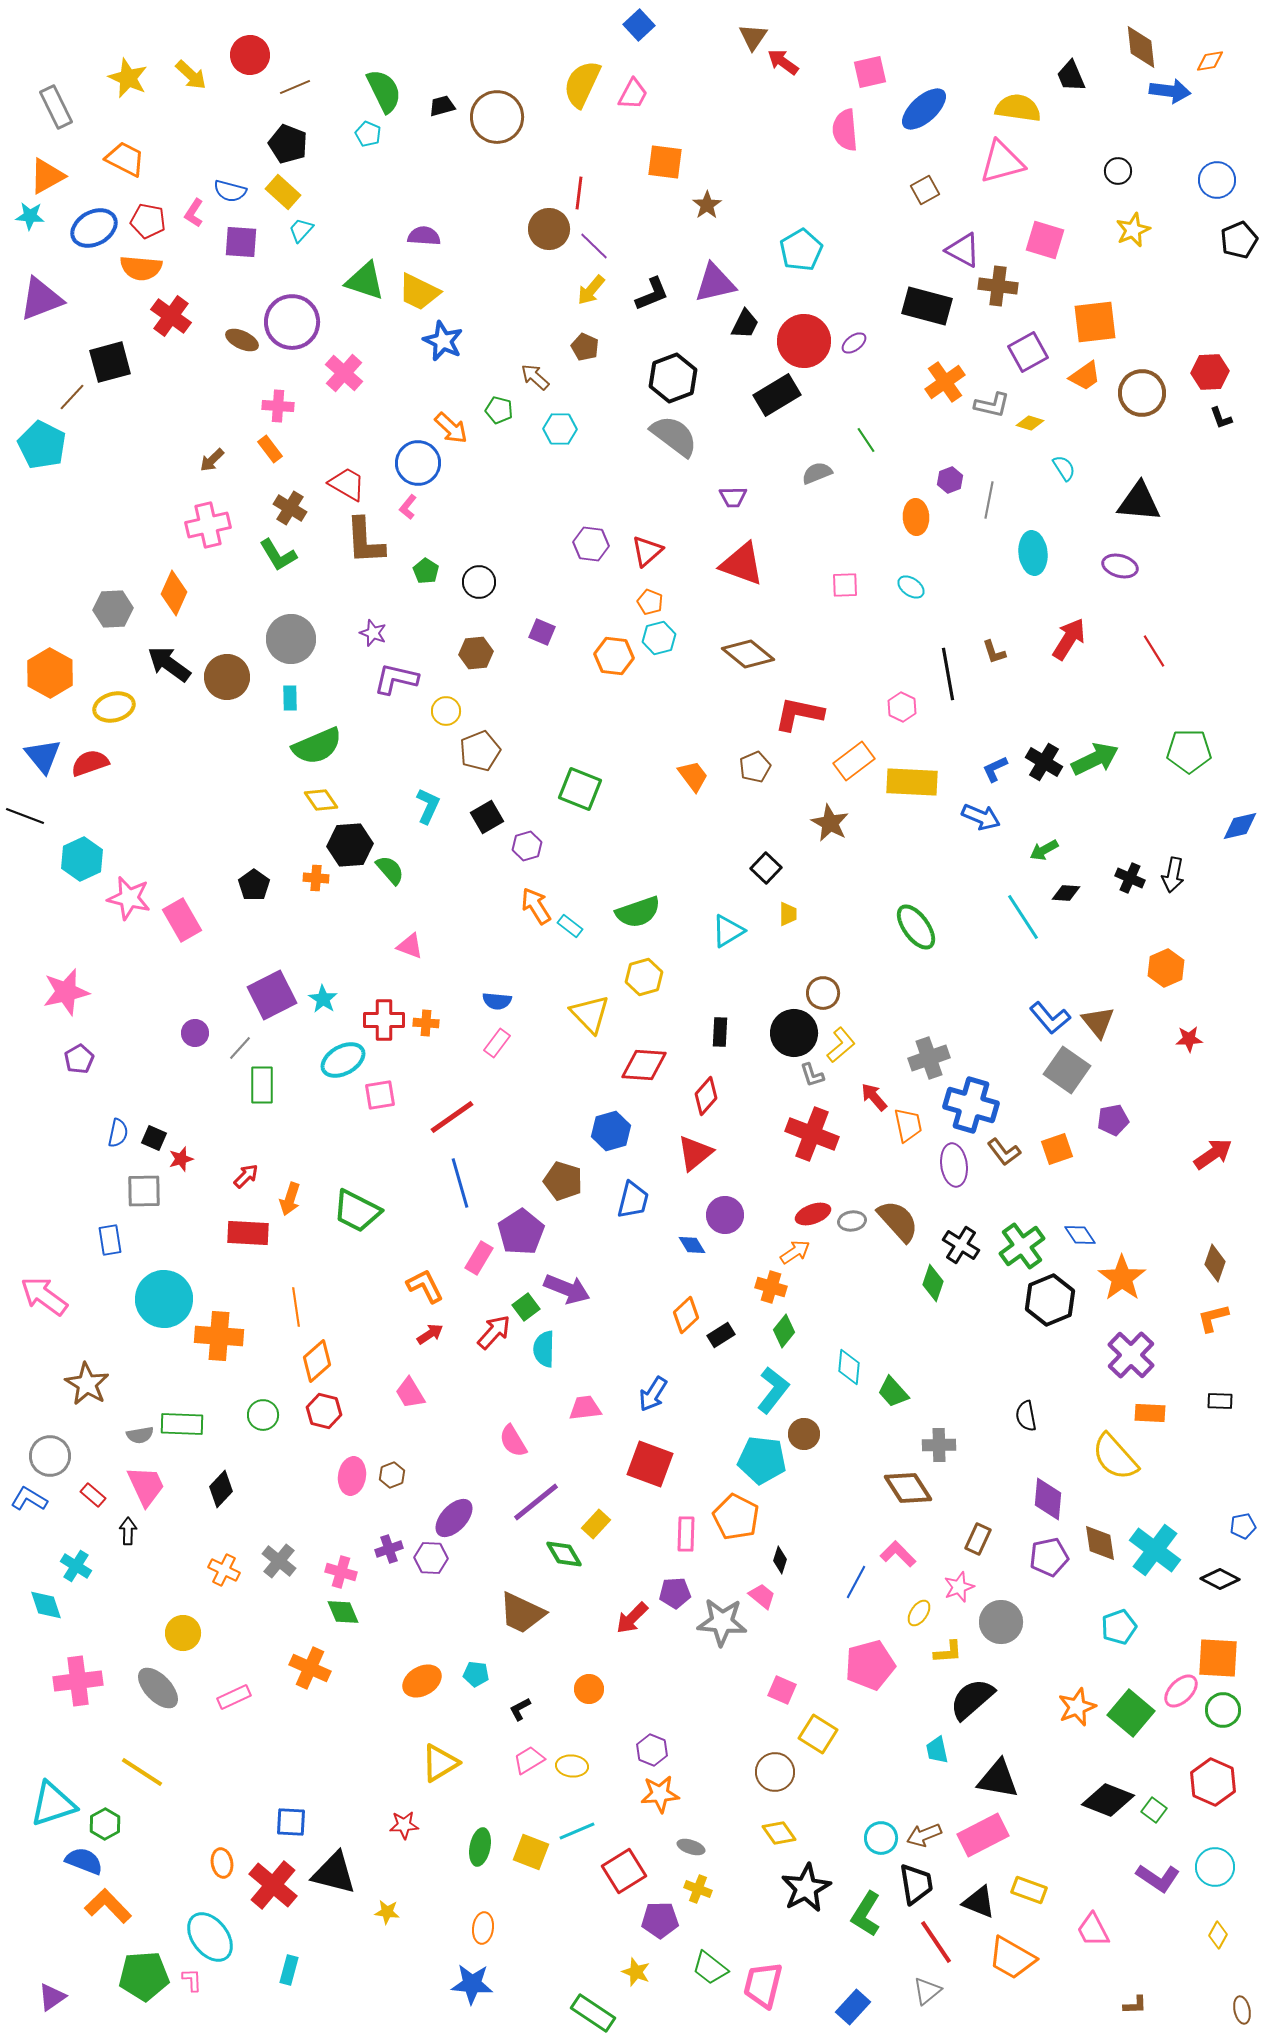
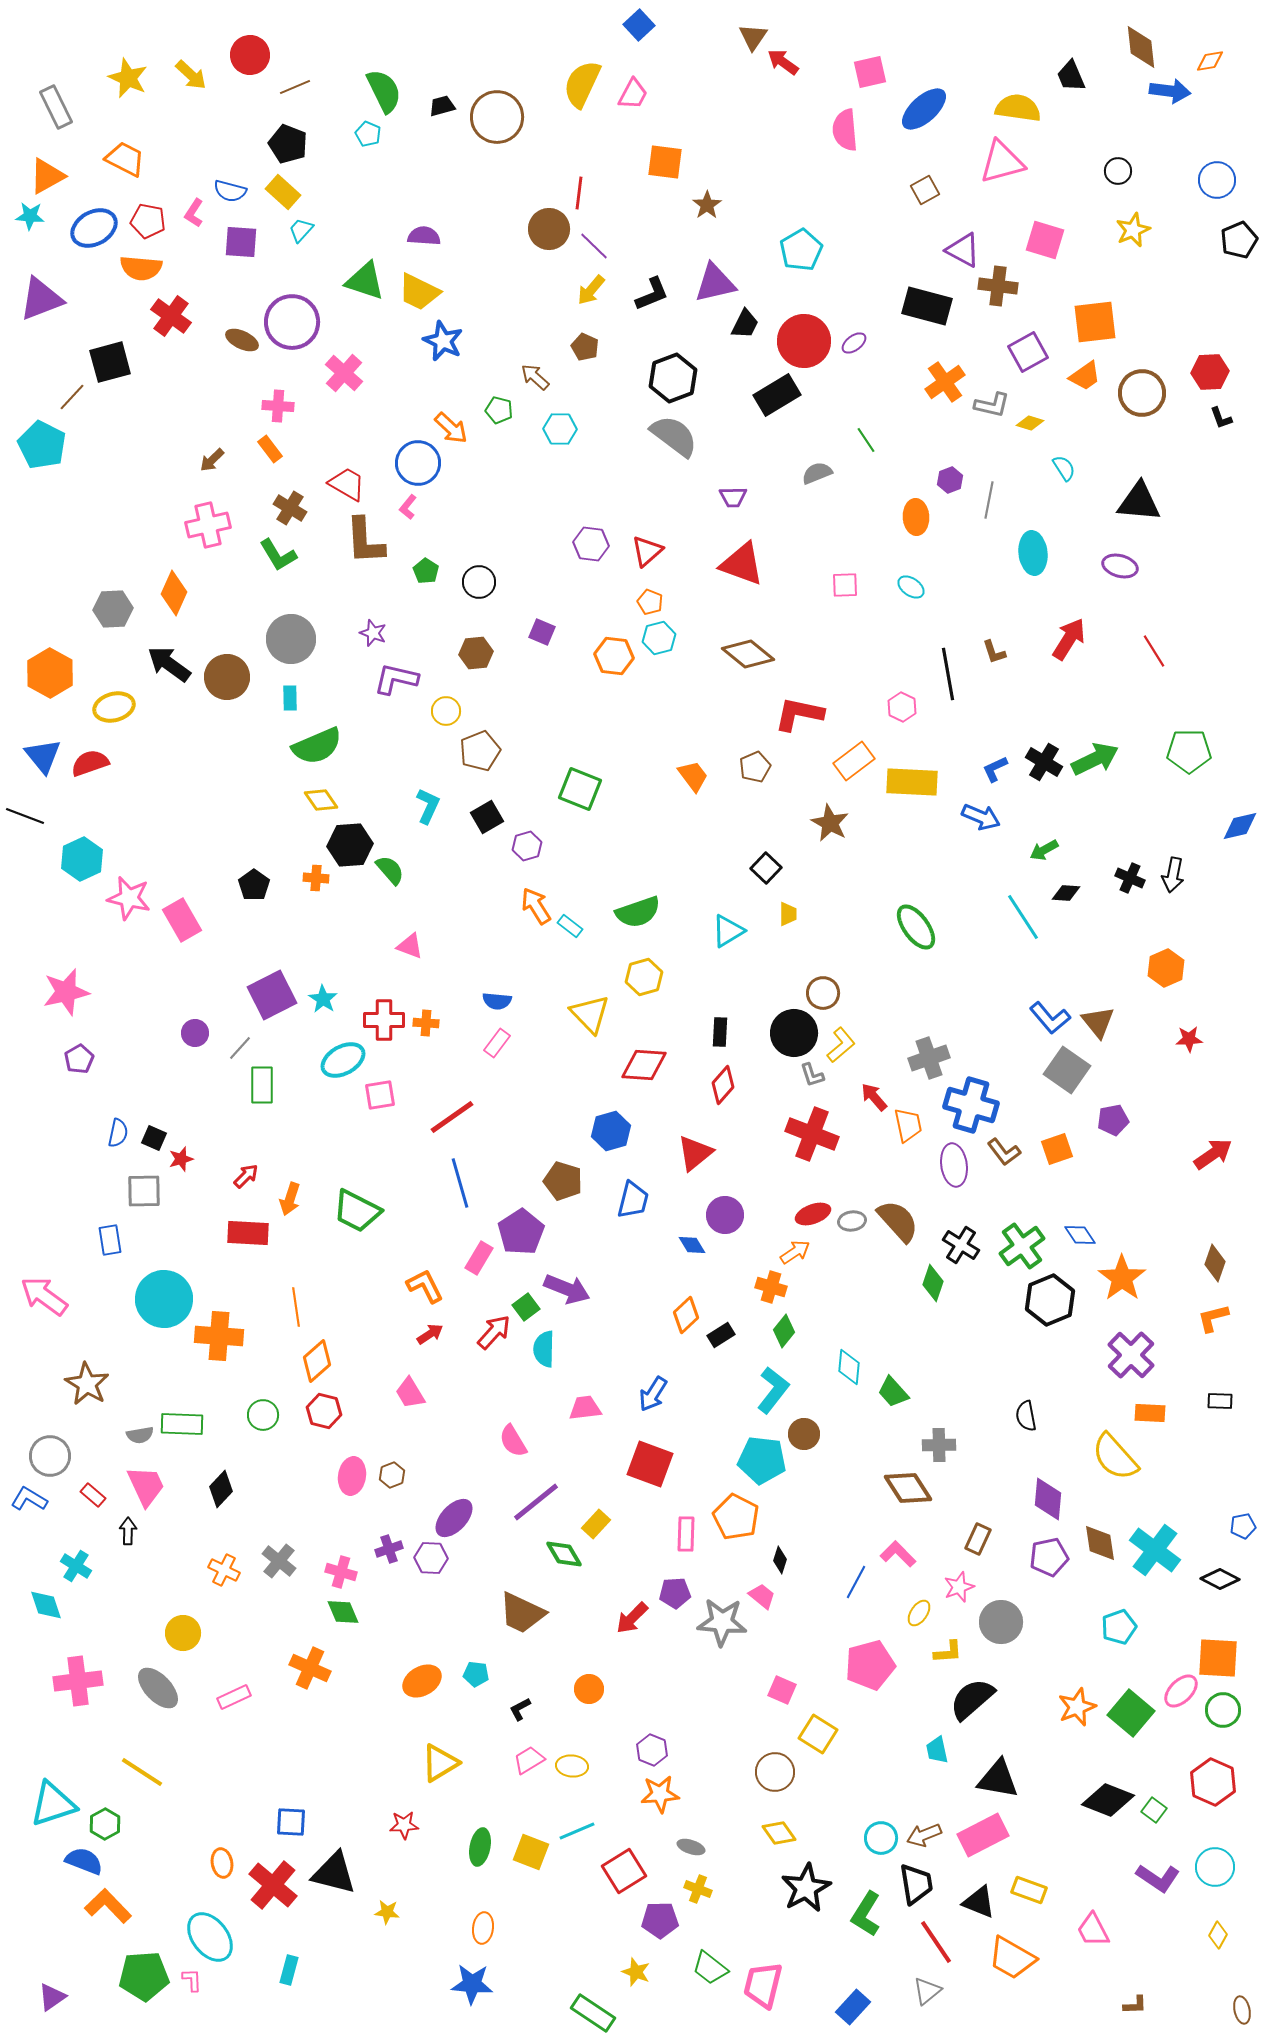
red diamond at (706, 1096): moved 17 px right, 11 px up
